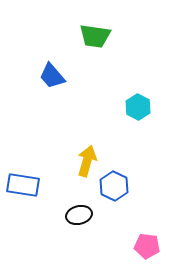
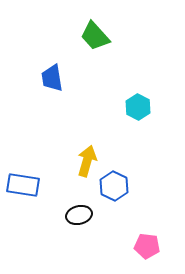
green trapezoid: rotated 40 degrees clockwise
blue trapezoid: moved 2 px down; rotated 32 degrees clockwise
